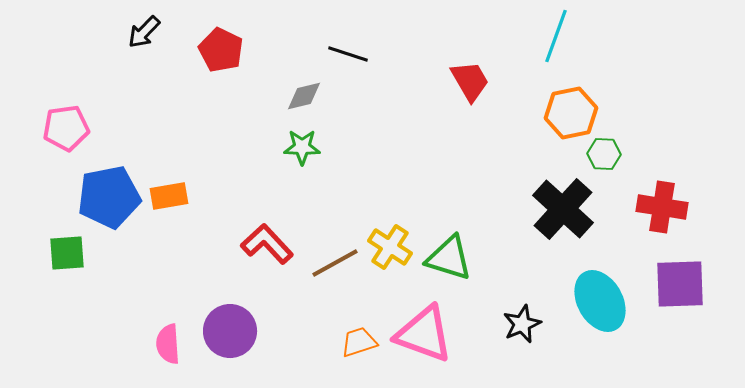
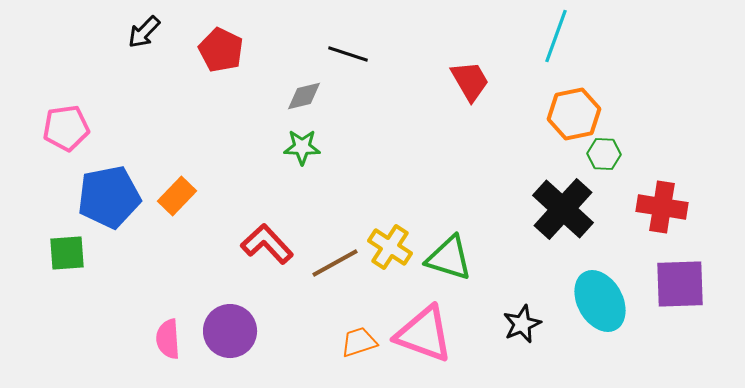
orange hexagon: moved 3 px right, 1 px down
orange rectangle: moved 8 px right; rotated 36 degrees counterclockwise
pink semicircle: moved 5 px up
